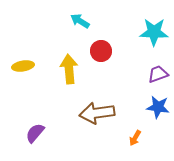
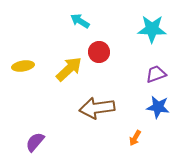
cyan star: moved 2 px left, 3 px up
red circle: moved 2 px left, 1 px down
yellow arrow: rotated 52 degrees clockwise
purple trapezoid: moved 2 px left
brown arrow: moved 5 px up
purple semicircle: moved 9 px down
